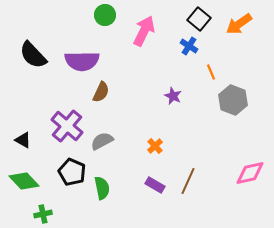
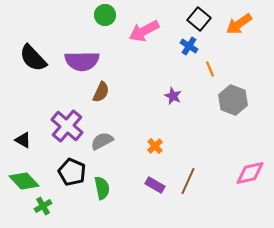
pink arrow: rotated 144 degrees counterclockwise
black semicircle: moved 3 px down
orange line: moved 1 px left, 3 px up
green cross: moved 8 px up; rotated 18 degrees counterclockwise
